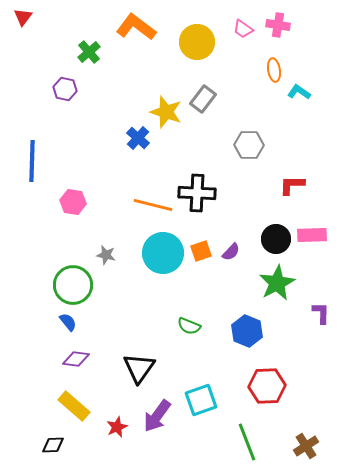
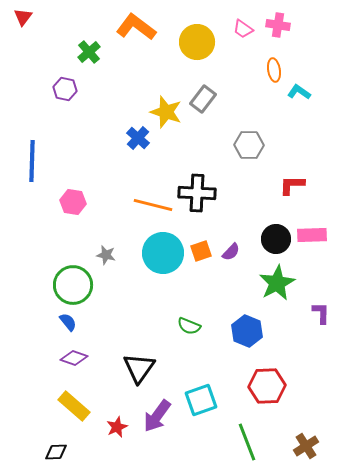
purple diamond: moved 2 px left, 1 px up; rotated 12 degrees clockwise
black diamond: moved 3 px right, 7 px down
